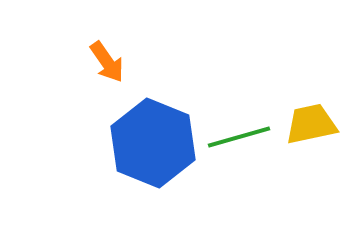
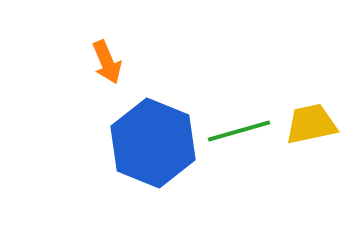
orange arrow: rotated 12 degrees clockwise
green line: moved 6 px up
